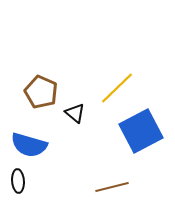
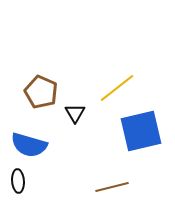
yellow line: rotated 6 degrees clockwise
black triangle: rotated 20 degrees clockwise
blue square: rotated 15 degrees clockwise
